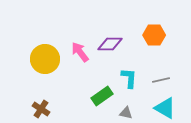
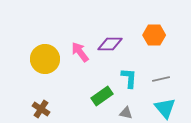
gray line: moved 1 px up
cyan triangle: rotated 20 degrees clockwise
